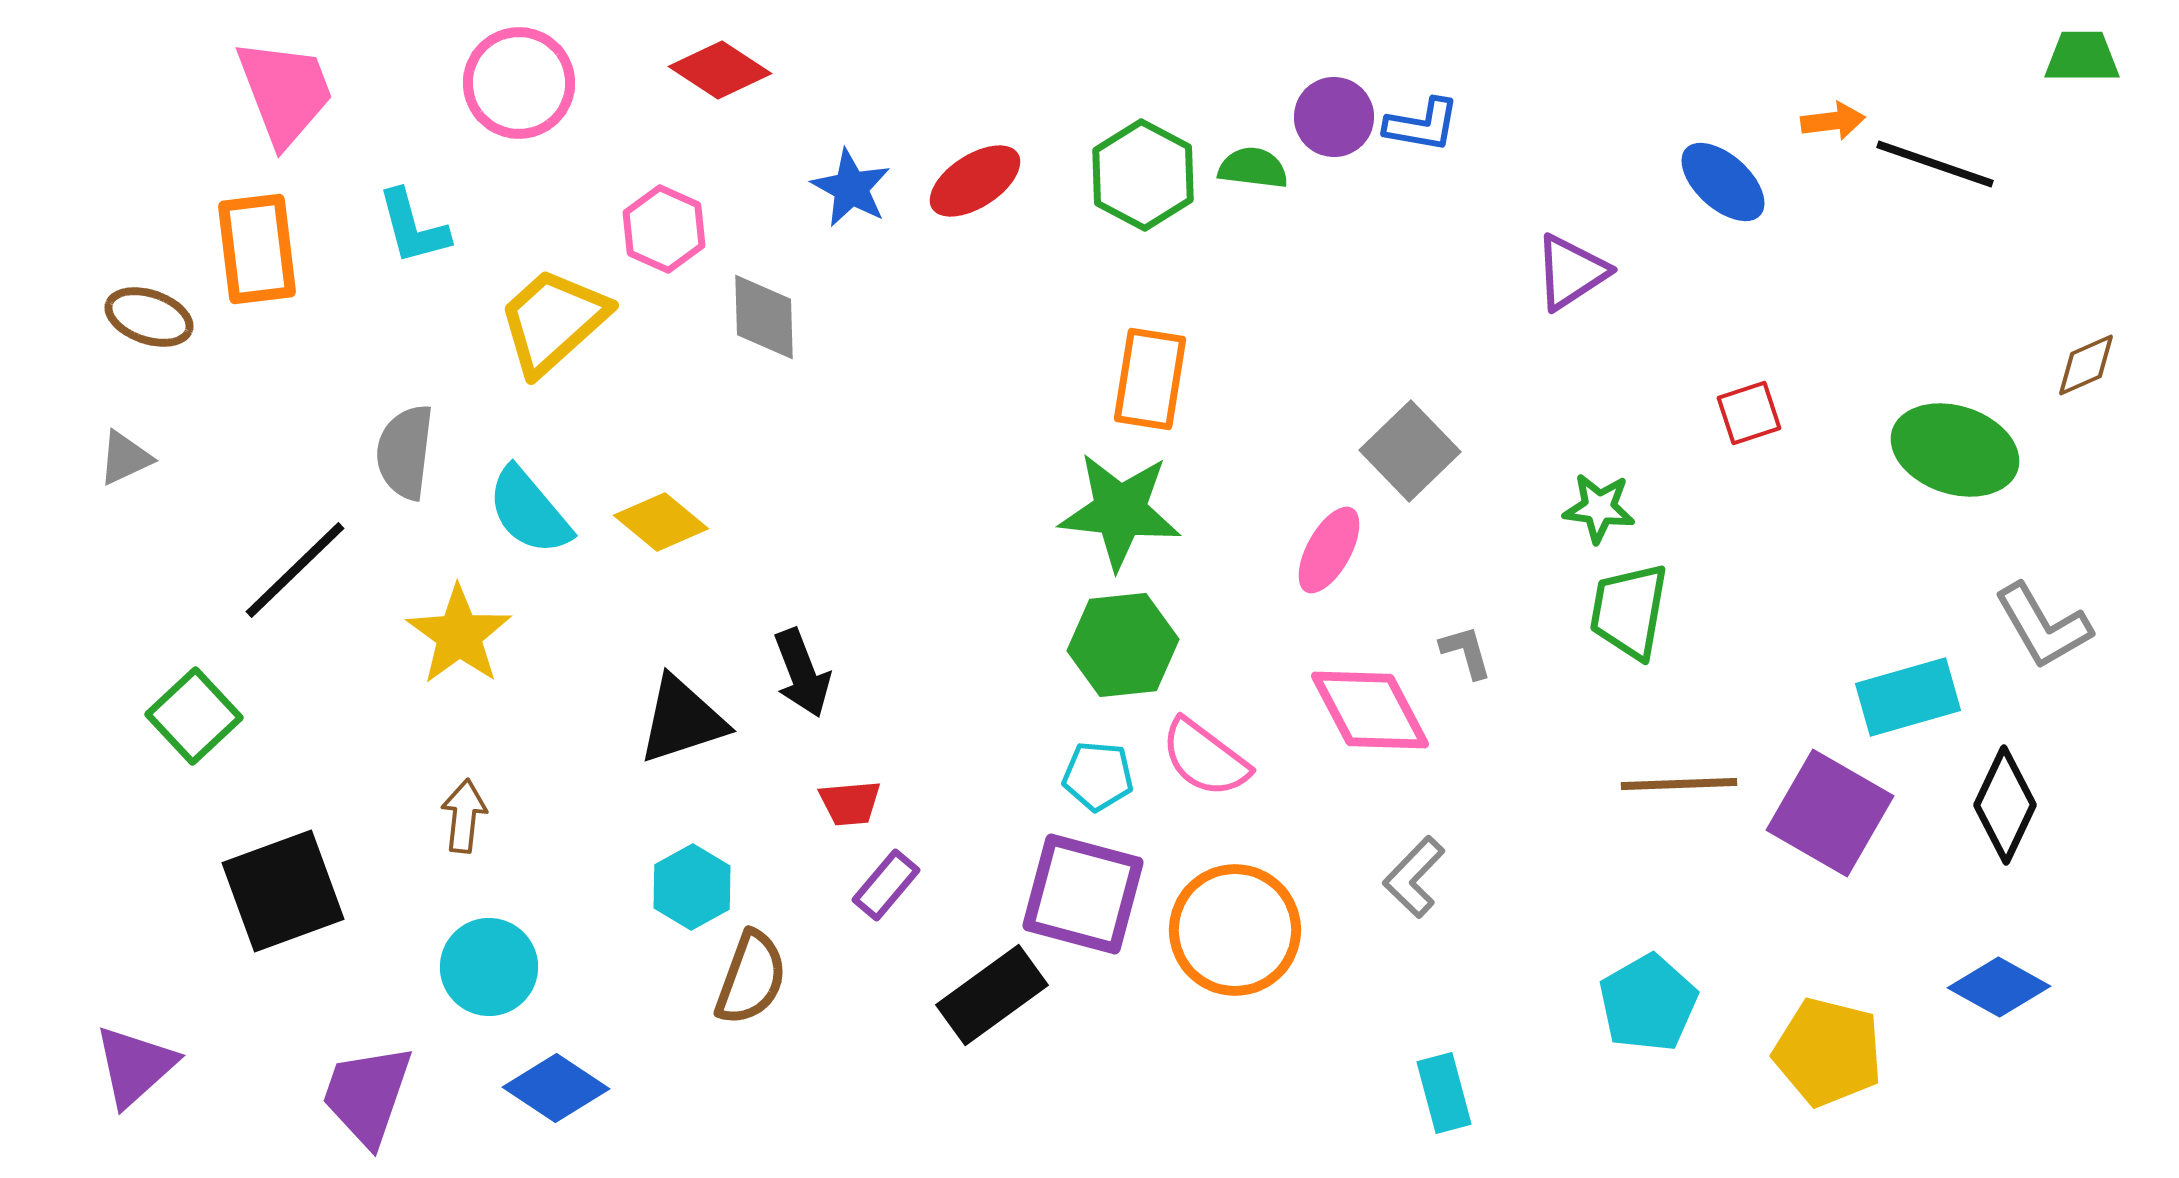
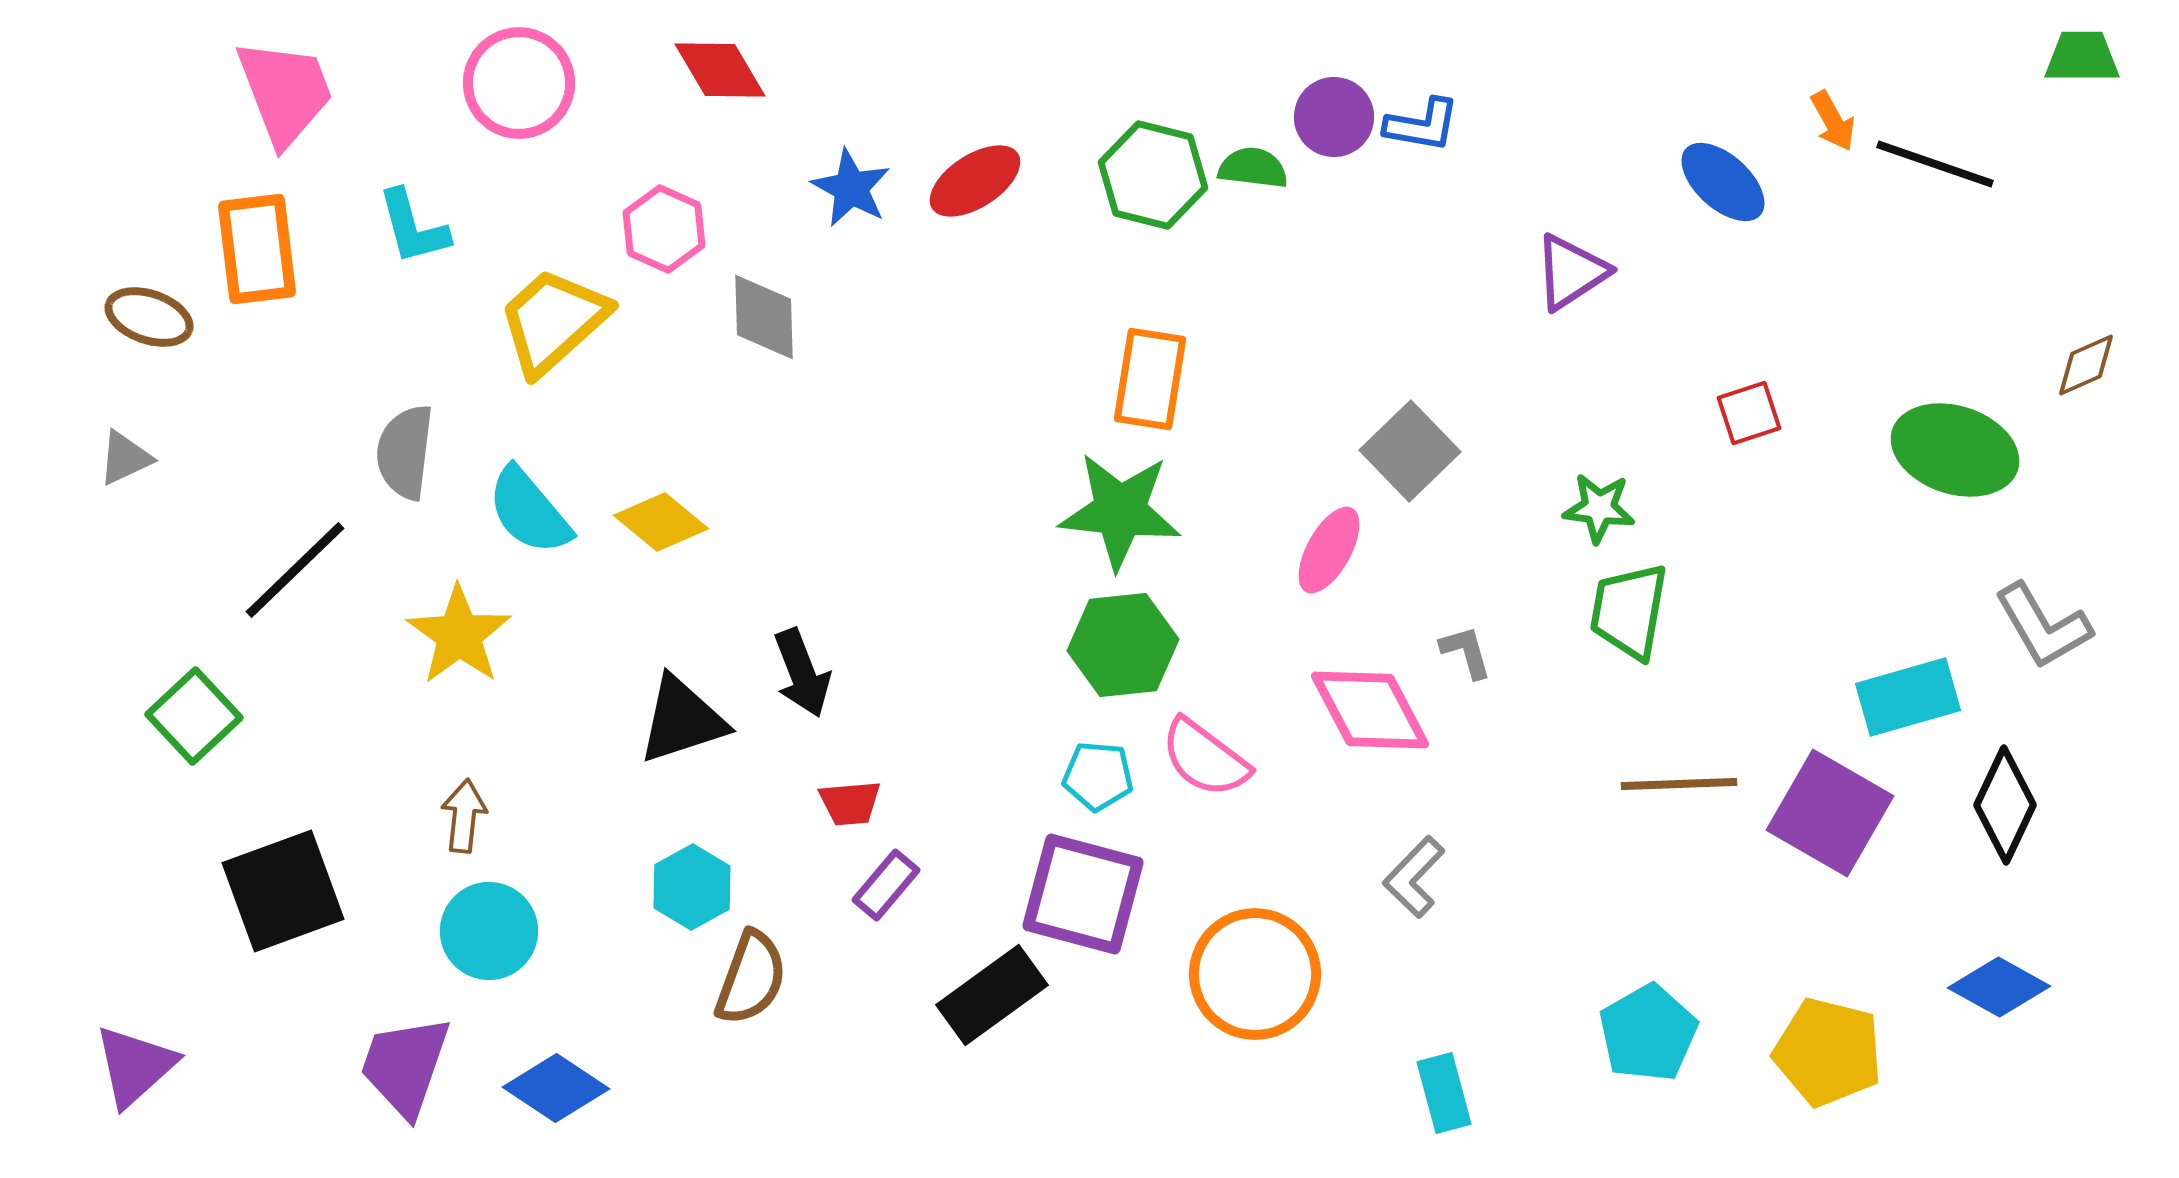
red diamond at (720, 70): rotated 26 degrees clockwise
orange arrow at (1833, 121): rotated 68 degrees clockwise
green hexagon at (1143, 175): moved 10 px right; rotated 14 degrees counterclockwise
orange circle at (1235, 930): moved 20 px right, 44 px down
cyan circle at (489, 967): moved 36 px up
cyan pentagon at (1648, 1003): moved 30 px down
purple trapezoid at (367, 1095): moved 38 px right, 29 px up
